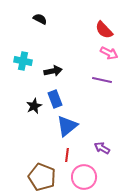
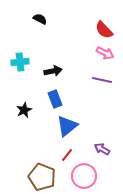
pink arrow: moved 4 px left
cyan cross: moved 3 px left, 1 px down; rotated 18 degrees counterclockwise
black star: moved 10 px left, 4 px down
purple arrow: moved 1 px down
red line: rotated 32 degrees clockwise
pink circle: moved 1 px up
